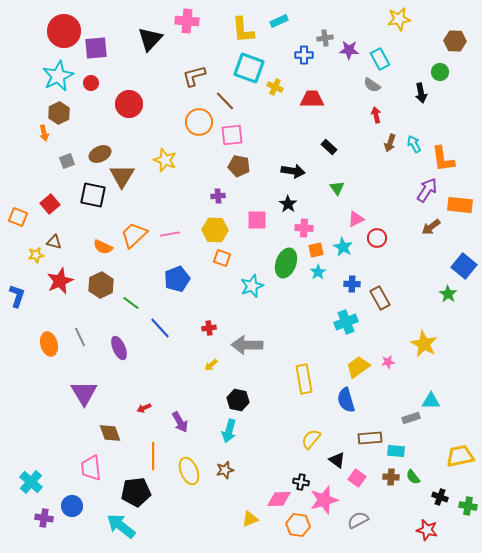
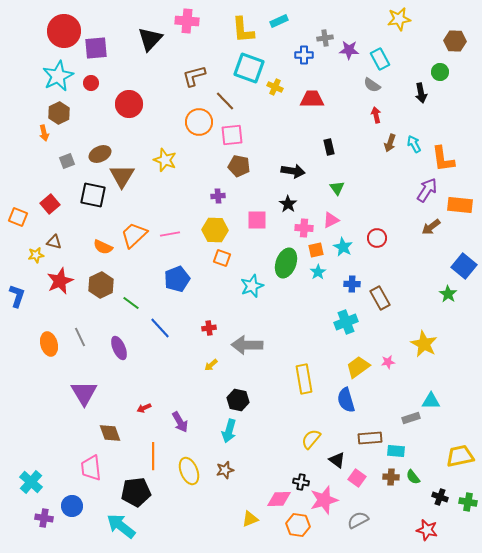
black rectangle at (329, 147): rotated 35 degrees clockwise
pink triangle at (356, 219): moved 25 px left, 1 px down
green cross at (468, 506): moved 4 px up
